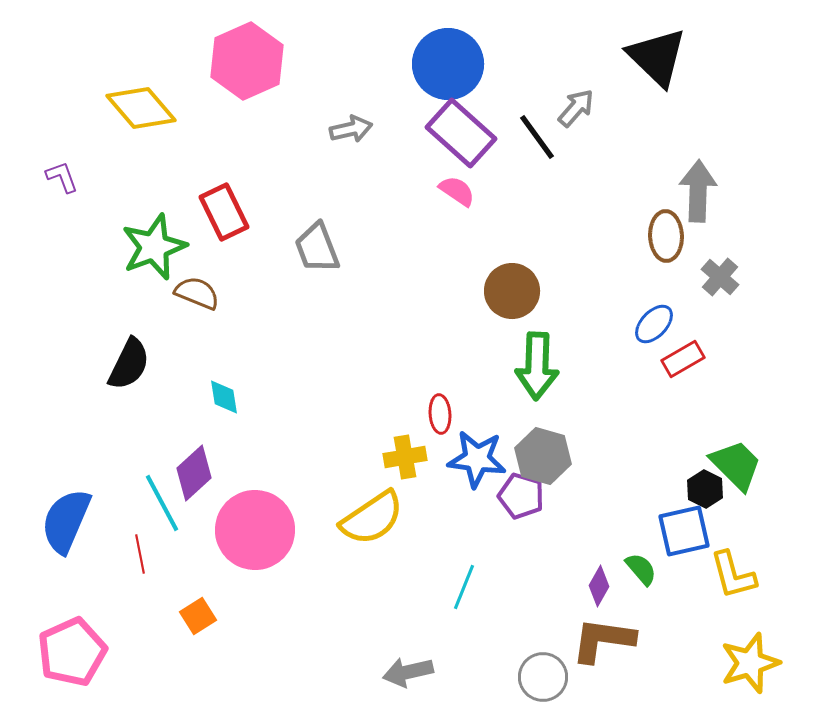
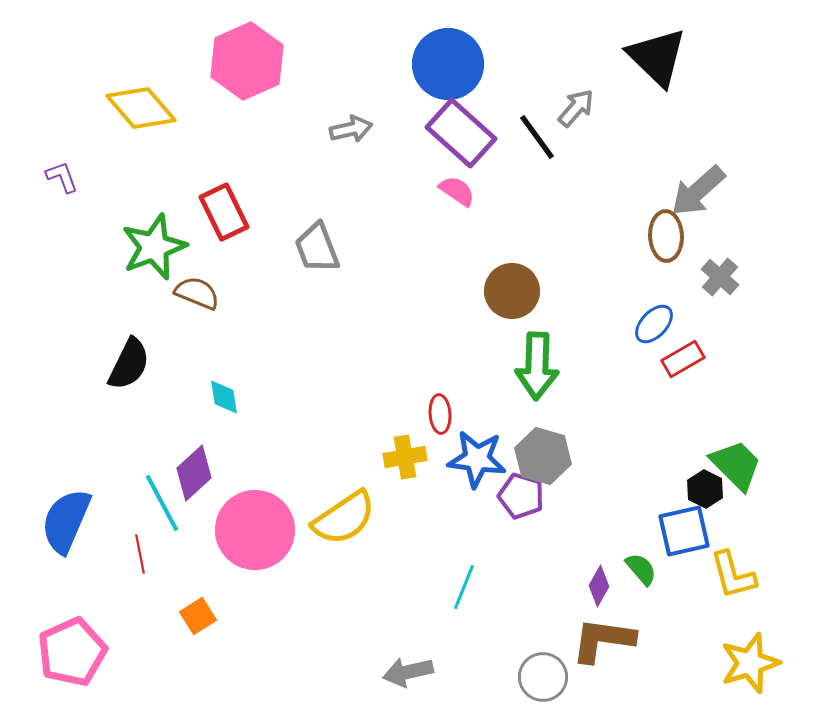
gray arrow at (698, 191): rotated 134 degrees counterclockwise
yellow semicircle at (372, 518): moved 28 px left
